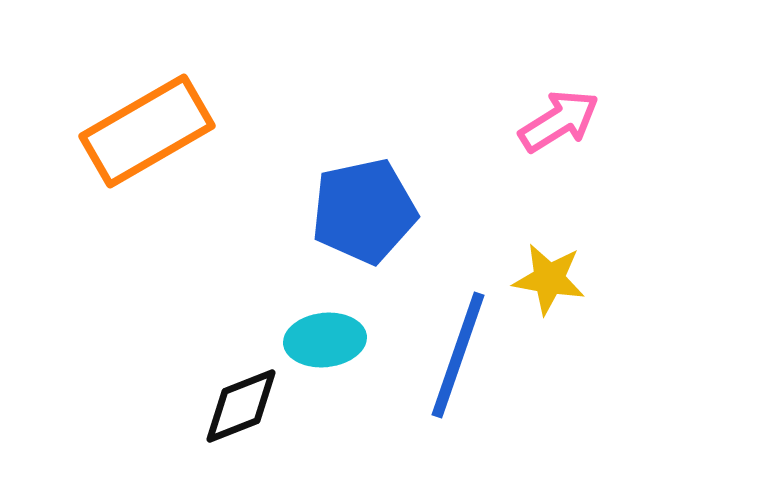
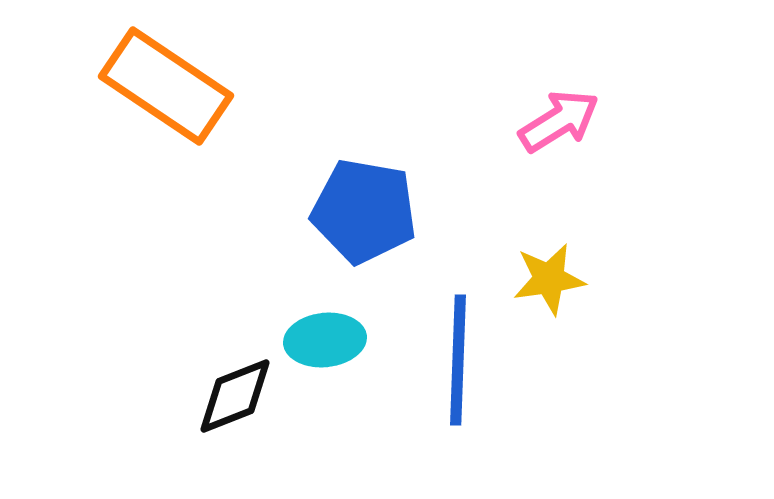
orange rectangle: moved 19 px right, 45 px up; rotated 64 degrees clockwise
blue pentagon: rotated 22 degrees clockwise
yellow star: rotated 18 degrees counterclockwise
blue line: moved 5 px down; rotated 17 degrees counterclockwise
black diamond: moved 6 px left, 10 px up
